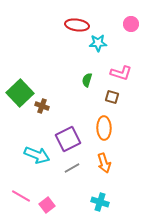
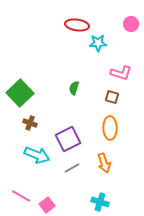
green semicircle: moved 13 px left, 8 px down
brown cross: moved 12 px left, 17 px down
orange ellipse: moved 6 px right
